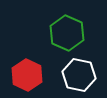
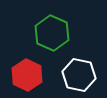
green hexagon: moved 15 px left
